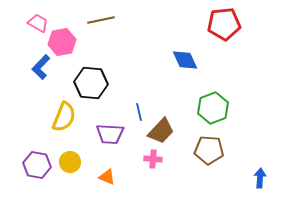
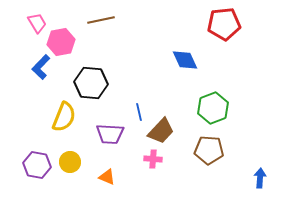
pink trapezoid: moved 1 px left; rotated 30 degrees clockwise
pink hexagon: moved 1 px left
